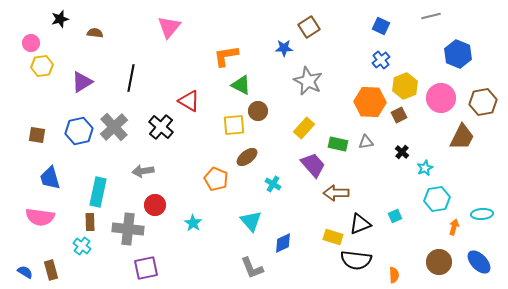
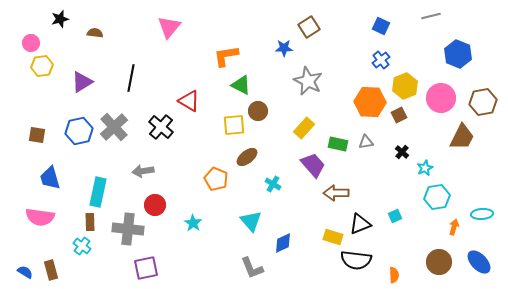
cyan hexagon at (437, 199): moved 2 px up
